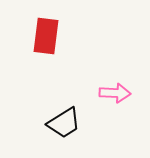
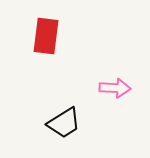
pink arrow: moved 5 px up
